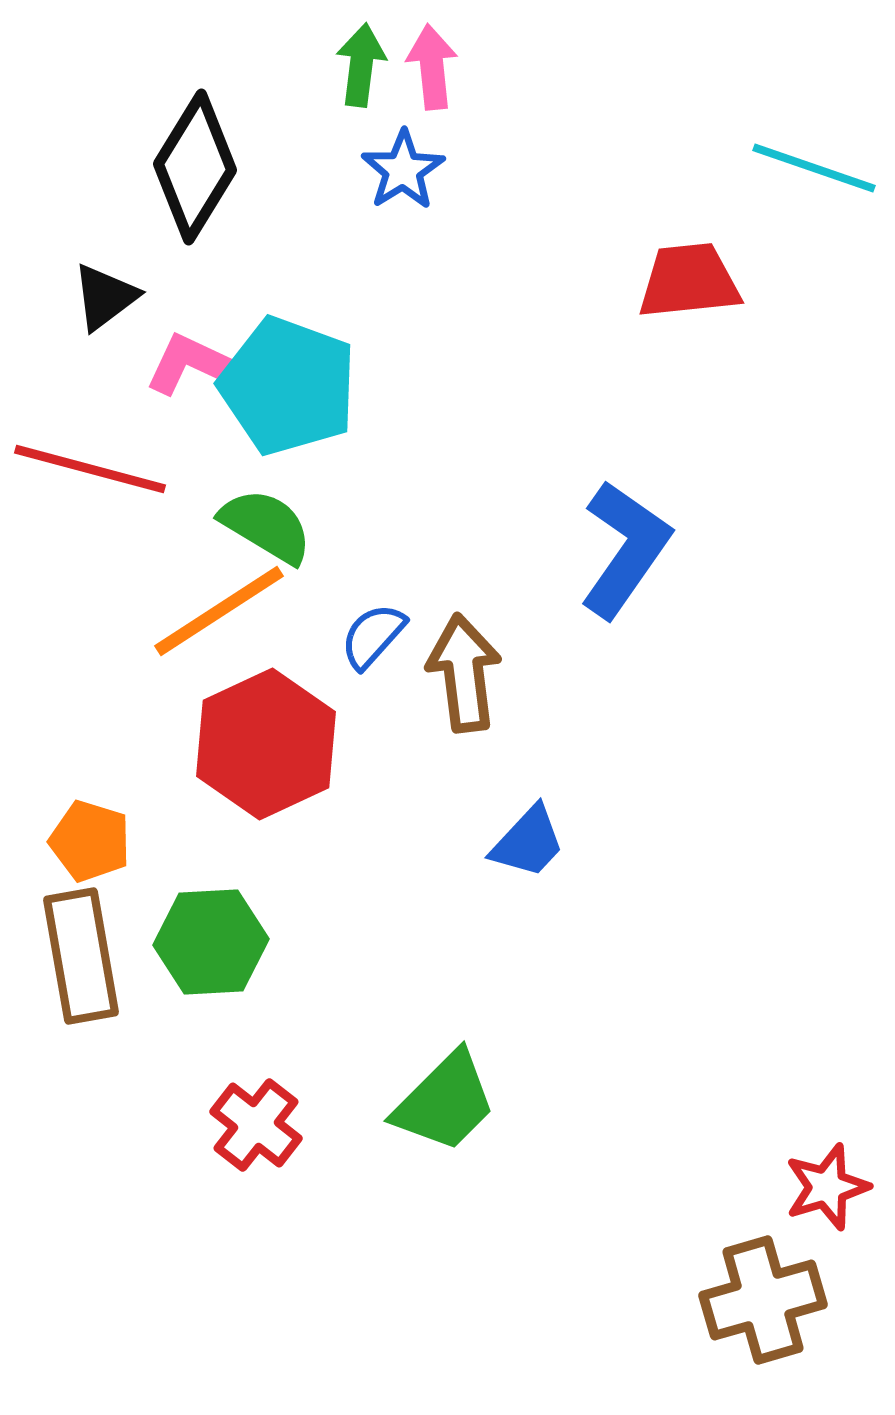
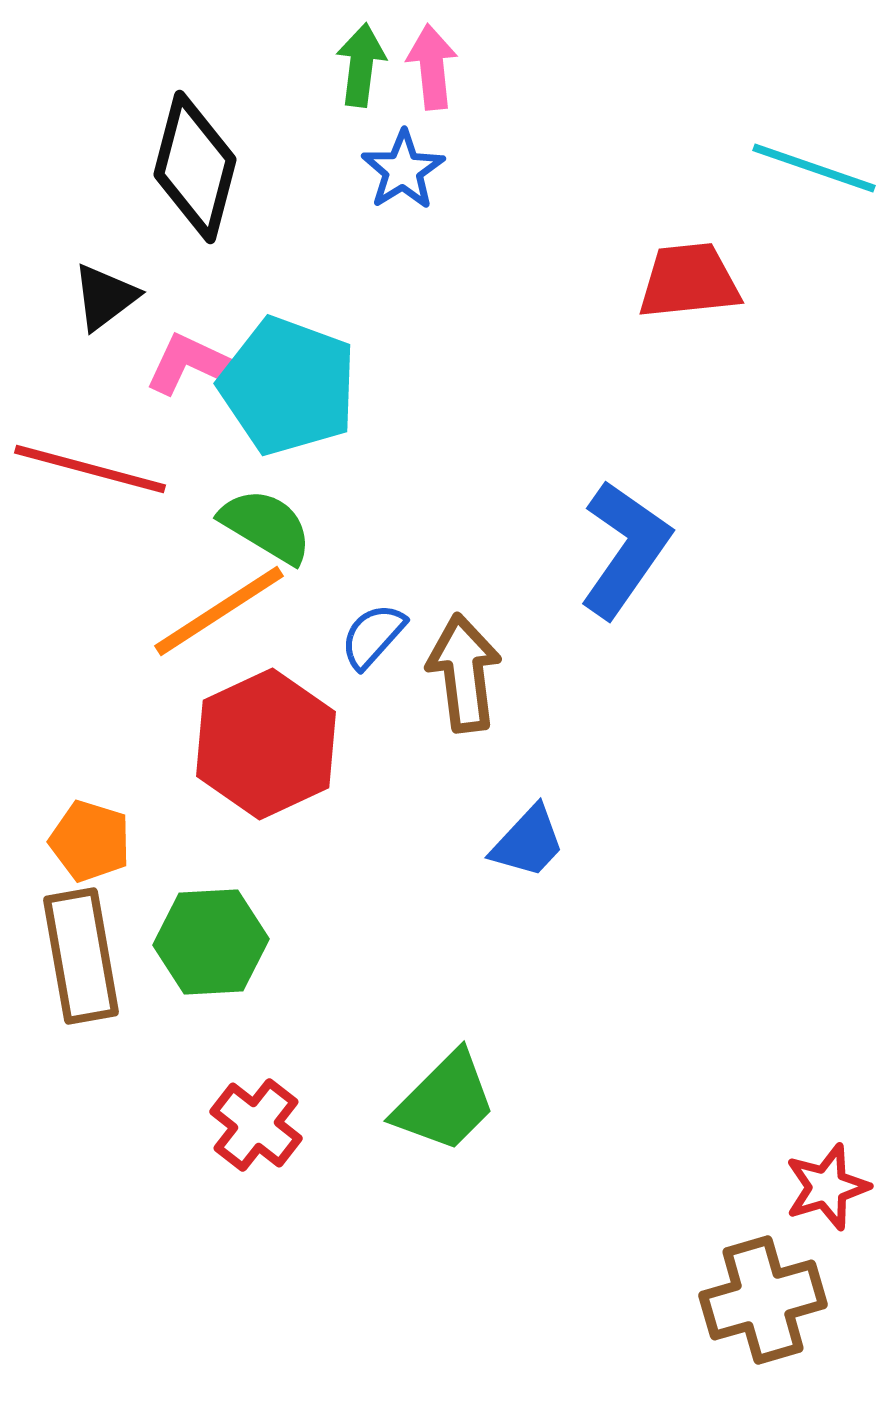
black diamond: rotated 17 degrees counterclockwise
